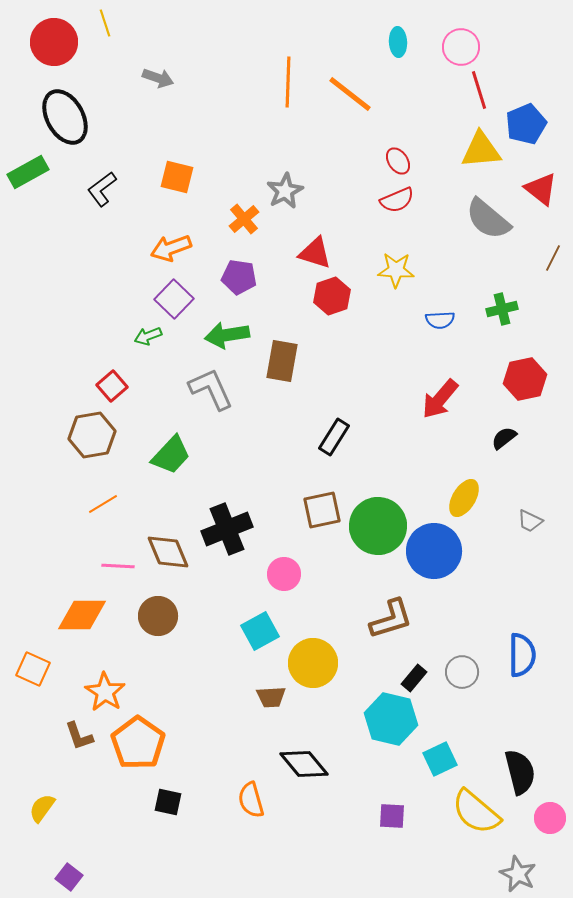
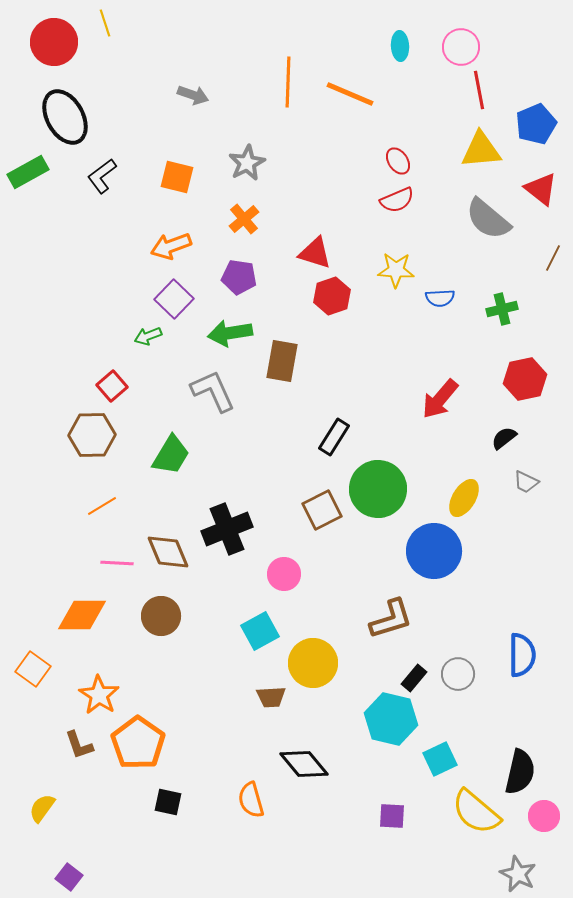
cyan ellipse at (398, 42): moved 2 px right, 4 px down
gray arrow at (158, 78): moved 35 px right, 17 px down
red line at (479, 90): rotated 6 degrees clockwise
orange line at (350, 94): rotated 15 degrees counterclockwise
blue pentagon at (526, 124): moved 10 px right
black L-shape at (102, 189): moved 13 px up
gray star at (285, 191): moved 38 px left, 28 px up
orange arrow at (171, 248): moved 2 px up
blue semicircle at (440, 320): moved 22 px up
green arrow at (227, 335): moved 3 px right, 2 px up
gray L-shape at (211, 389): moved 2 px right, 2 px down
brown hexagon at (92, 435): rotated 9 degrees clockwise
green trapezoid at (171, 455): rotated 12 degrees counterclockwise
orange line at (103, 504): moved 1 px left, 2 px down
brown square at (322, 510): rotated 15 degrees counterclockwise
gray trapezoid at (530, 521): moved 4 px left, 39 px up
green circle at (378, 526): moved 37 px up
pink line at (118, 566): moved 1 px left, 3 px up
brown circle at (158, 616): moved 3 px right
orange square at (33, 669): rotated 12 degrees clockwise
gray circle at (462, 672): moved 4 px left, 2 px down
orange star at (105, 692): moved 6 px left, 3 px down
brown L-shape at (79, 736): moved 9 px down
black semicircle at (520, 772): rotated 27 degrees clockwise
pink circle at (550, 818): moved 6 px left, 2 px up
